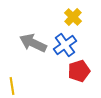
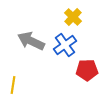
gray arrow: moved 2 px left, 2 px up
red pentagon: moved 8 px right, 1 px up; rotated 15 degrees clockwise
yellow line: moved 1 px right, 1 px up; rotated 18 degrees clockwise
